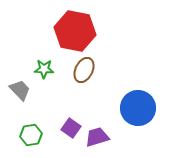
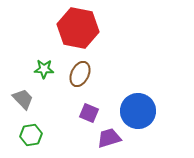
red hexagon: moved 3 px right, 3 px up
brown ellipse: moved 4 px left, 4 px down
gray trapezoid: moved 3 px right, 9 px down
blue circle: moved 3 px down
purple square: moved 18 px right, 15 px up; rotated 12 degrees counterclockwise
purple trapezoid: moved 12 px right, 1 px down
